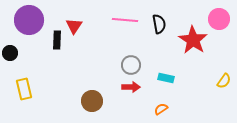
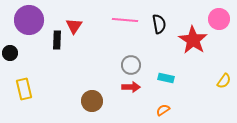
orange semicircle: moved 2 px right, 1 px down
